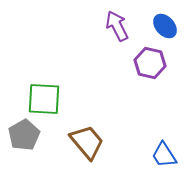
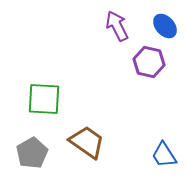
purple hexagon: moved 1 px left, 1 px up
gray pentagon: moved 8 px right, 18 px down
brown trapezoid: rotated 15 degrees counterclockwise
